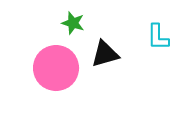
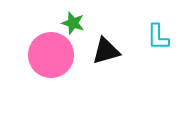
black triangle: moved 1 px right, 3 px up
pink circle: moved 5 px left, 13 px up
